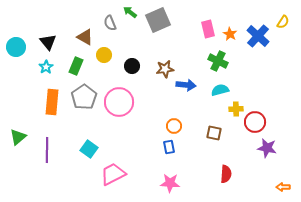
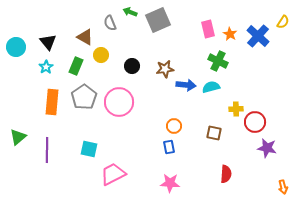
green arrow: rotated 16 degrees counterclockwise
yellow circle: moved 3 px left
cyan semicircle: moved 9 px left, 3 px up
cyan square: rotated 24 degrees counterclockwise
orange arrow: rotated 104 degrees counterclockwise
